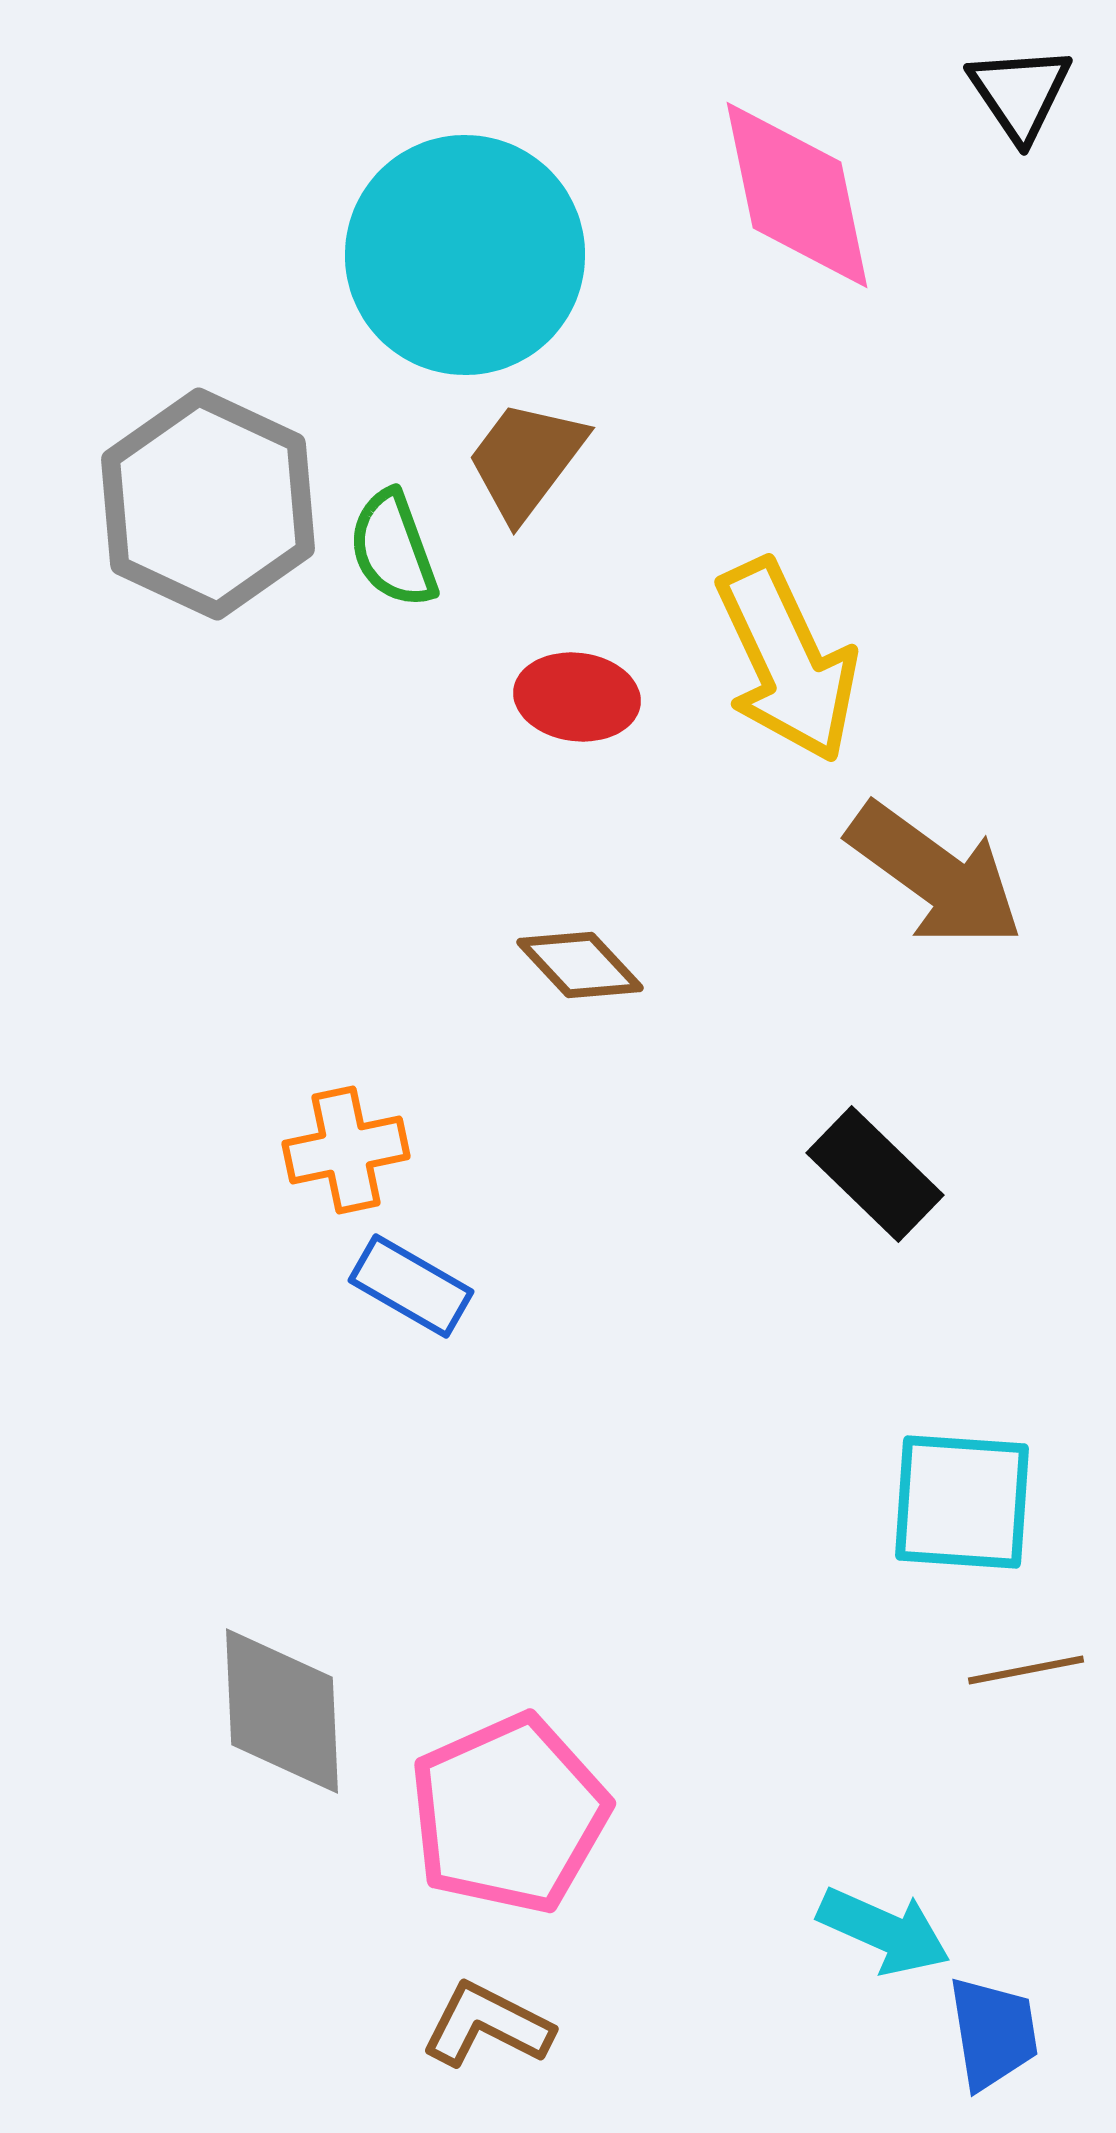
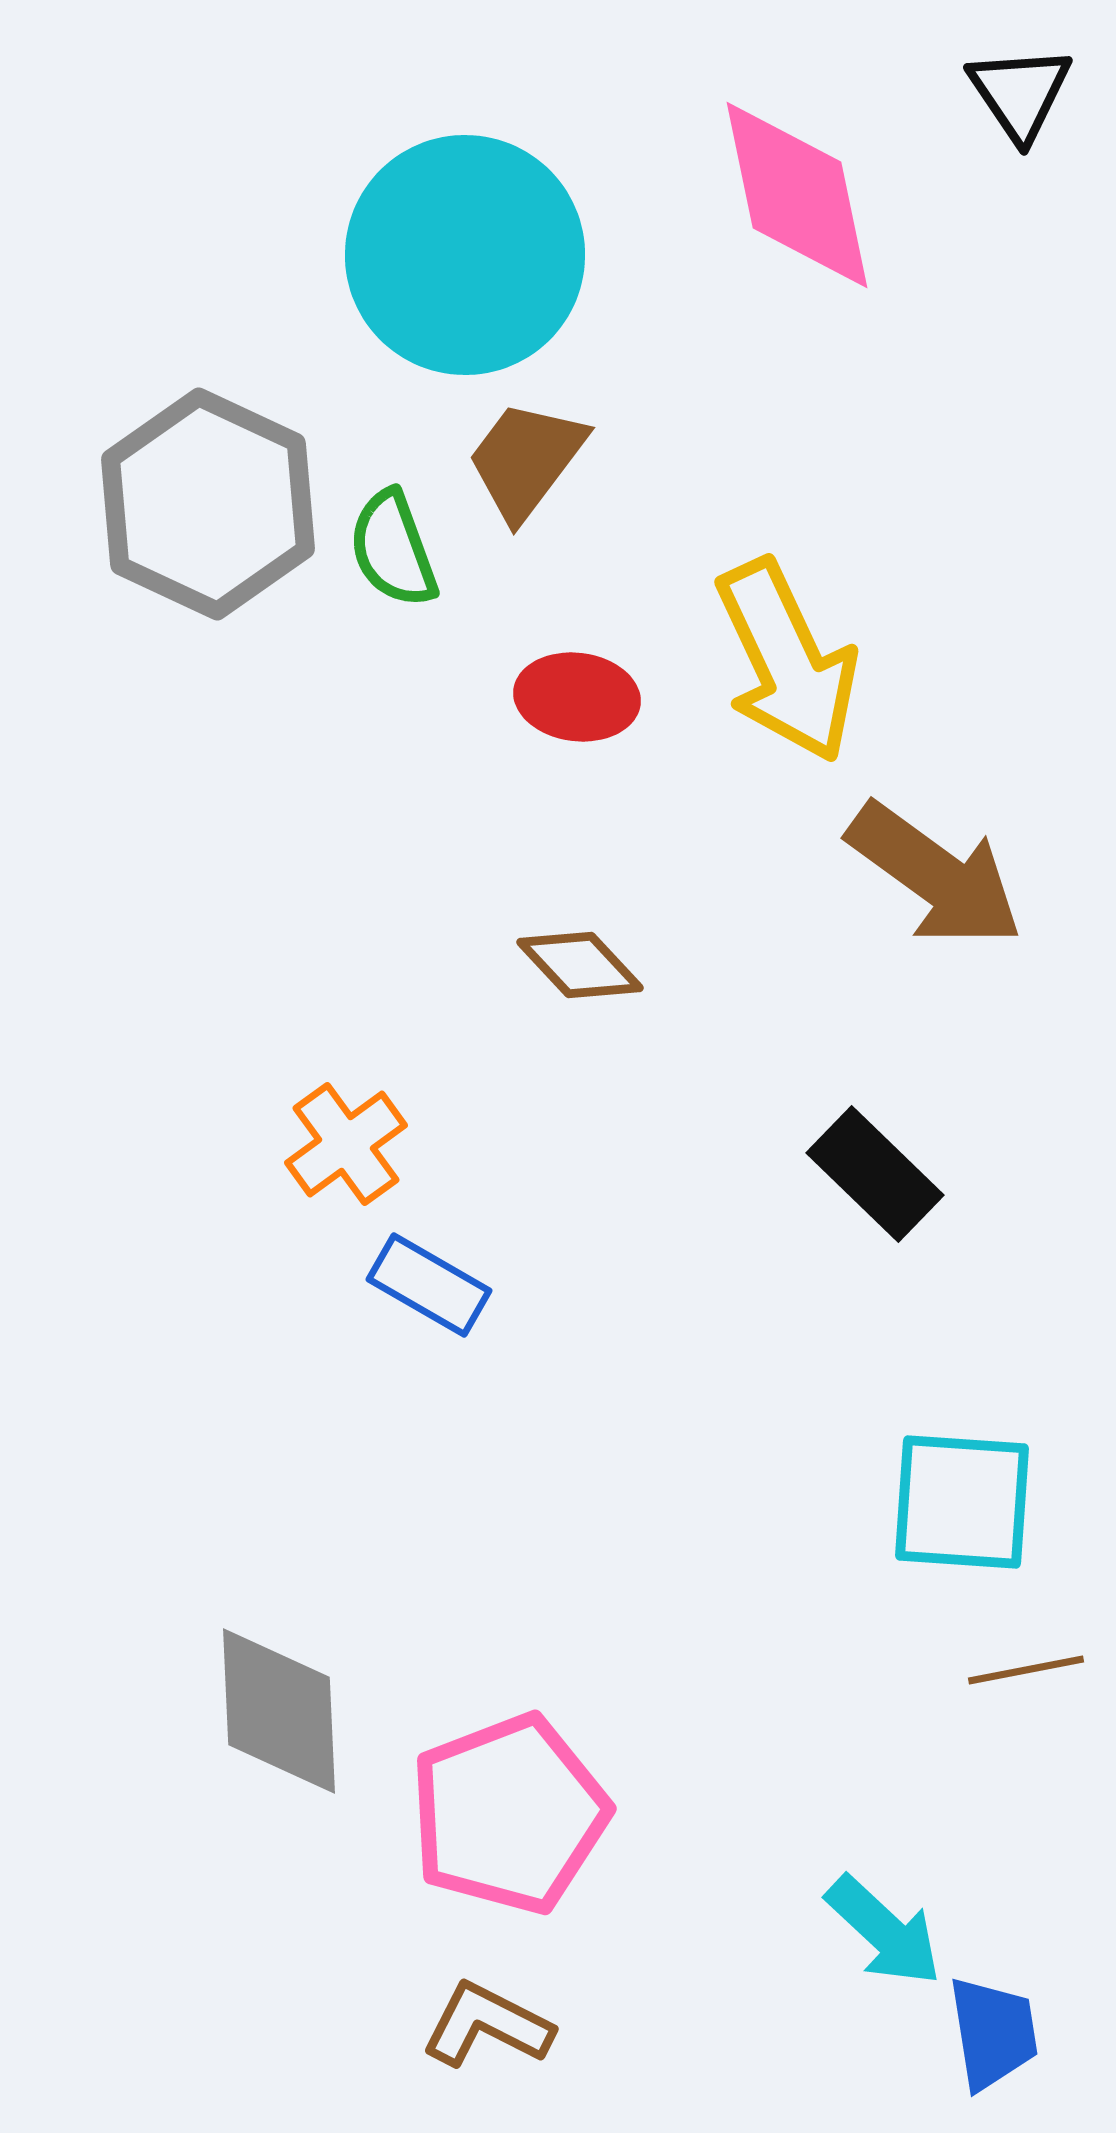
orange cross: moved 6 px up; rotated 24 degrees counterclockwise
blue rectangle: moved 18 px right, 1 px up
gray diamond: moved 3 px left
pink pentagon: rotated 3 degrees clockwise
cyan arrow: rotated 19 degrees clockwise
